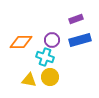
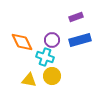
purple rectangle: moved 2 px up
orange diamond: moved 1 px right; rotated 65 degrees clockwise
yellow circle: moved 2 px right, 1 px up
